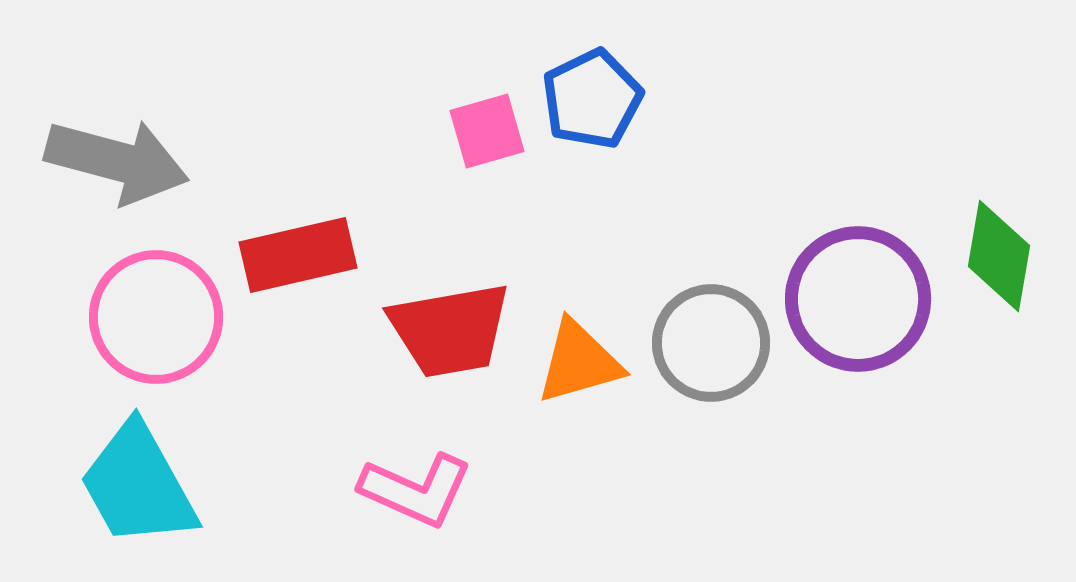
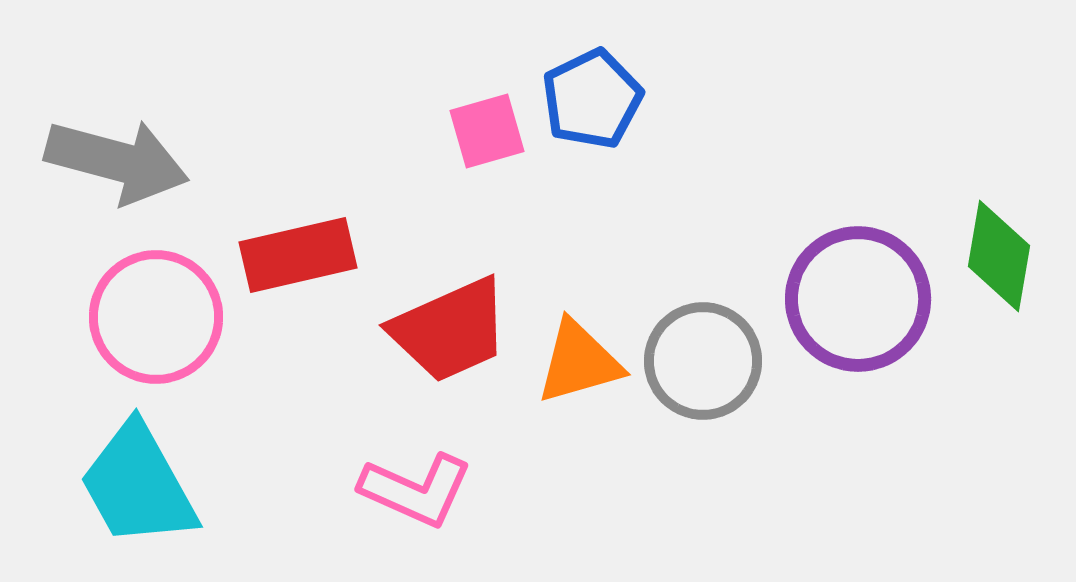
red trapezoid: rotated 14 degrees counterclockwise
gray circle: moved 8 px left, 18 px down
